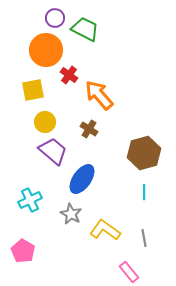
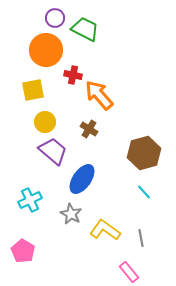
red cross: moved 4 px right; rotated 24 degrees counterclockwise
cyan line: rotated 42 degrees counterclockwise
gray line: moved 3 px left
